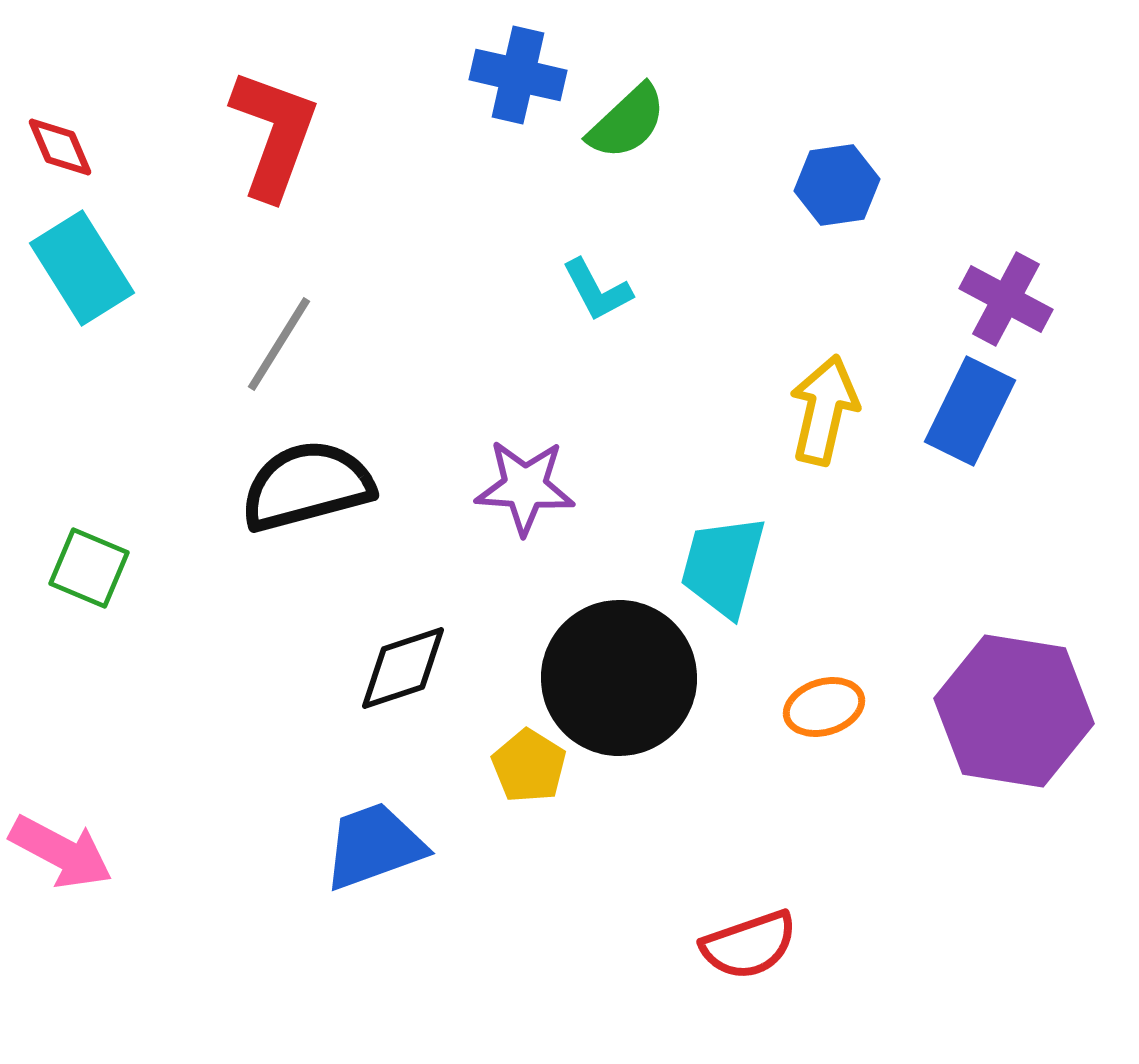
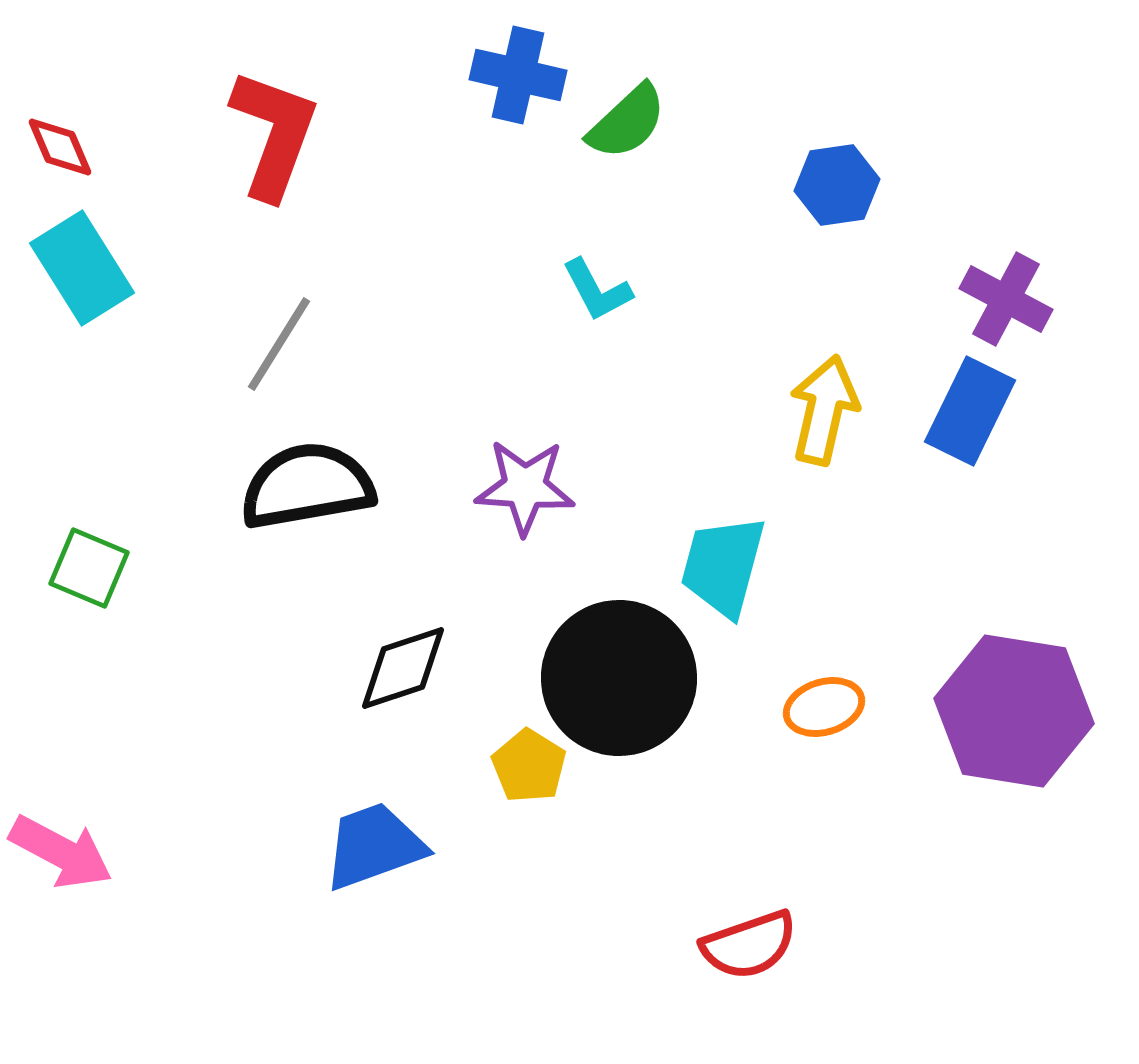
black semicircle: rotated 5 degrees clockwise
